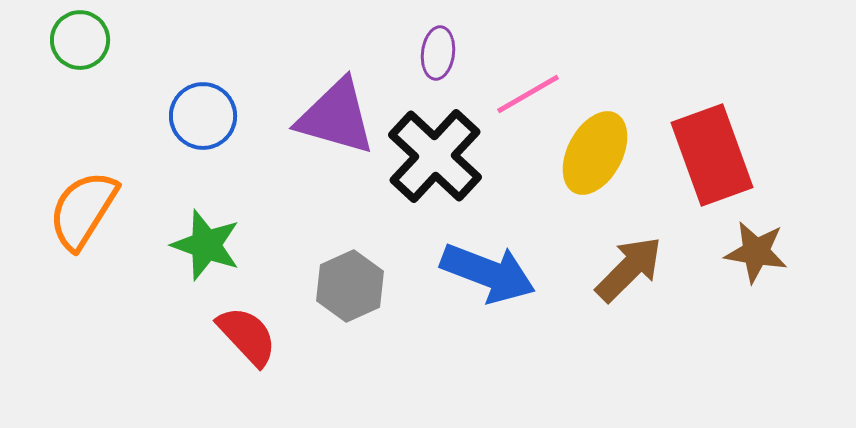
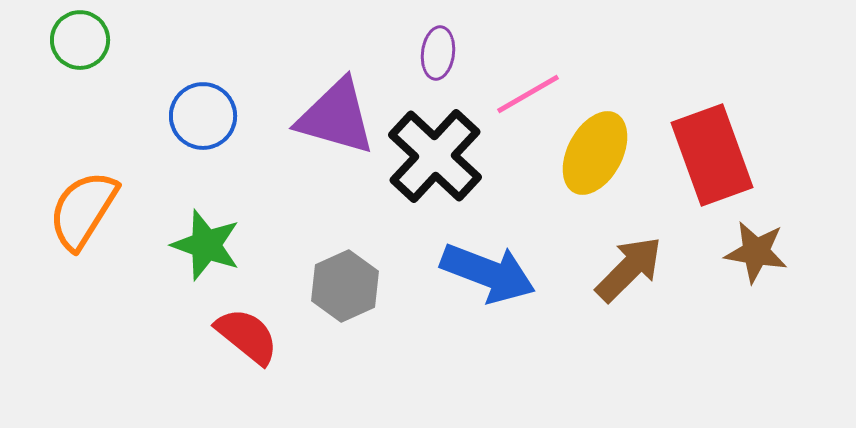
gray hexagon: moved 5 px left
red semicircle: rotated 8 degrees counterclockwise
